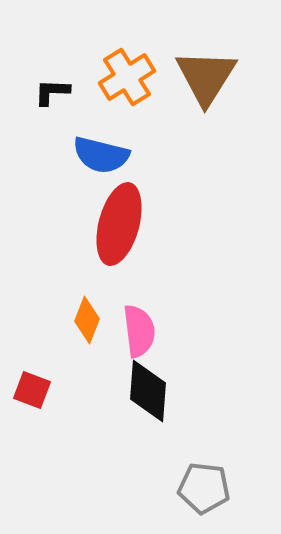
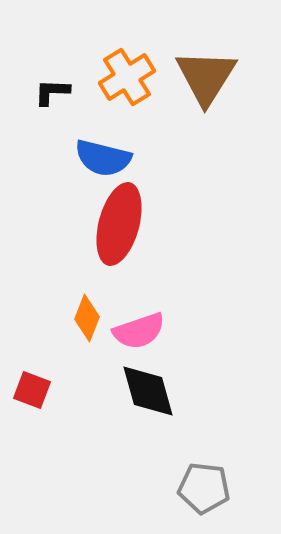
blue semicircle: moved 2 px right, 3 px down
orange diamond: moved 2 px up
pink semicircle: rotated 78 degrees clockwise
black diamond: rotated 20 degrees counterclockwise
